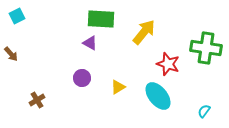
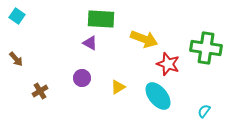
cyan square: rotated 28 degrees counterclockwise
yellow arrow: moved 7 px down; rotated 72 degrees clockwise
brown arrow: moved 5 px right, 5 px down
brown cross: moved 3 px right, 9 px up
